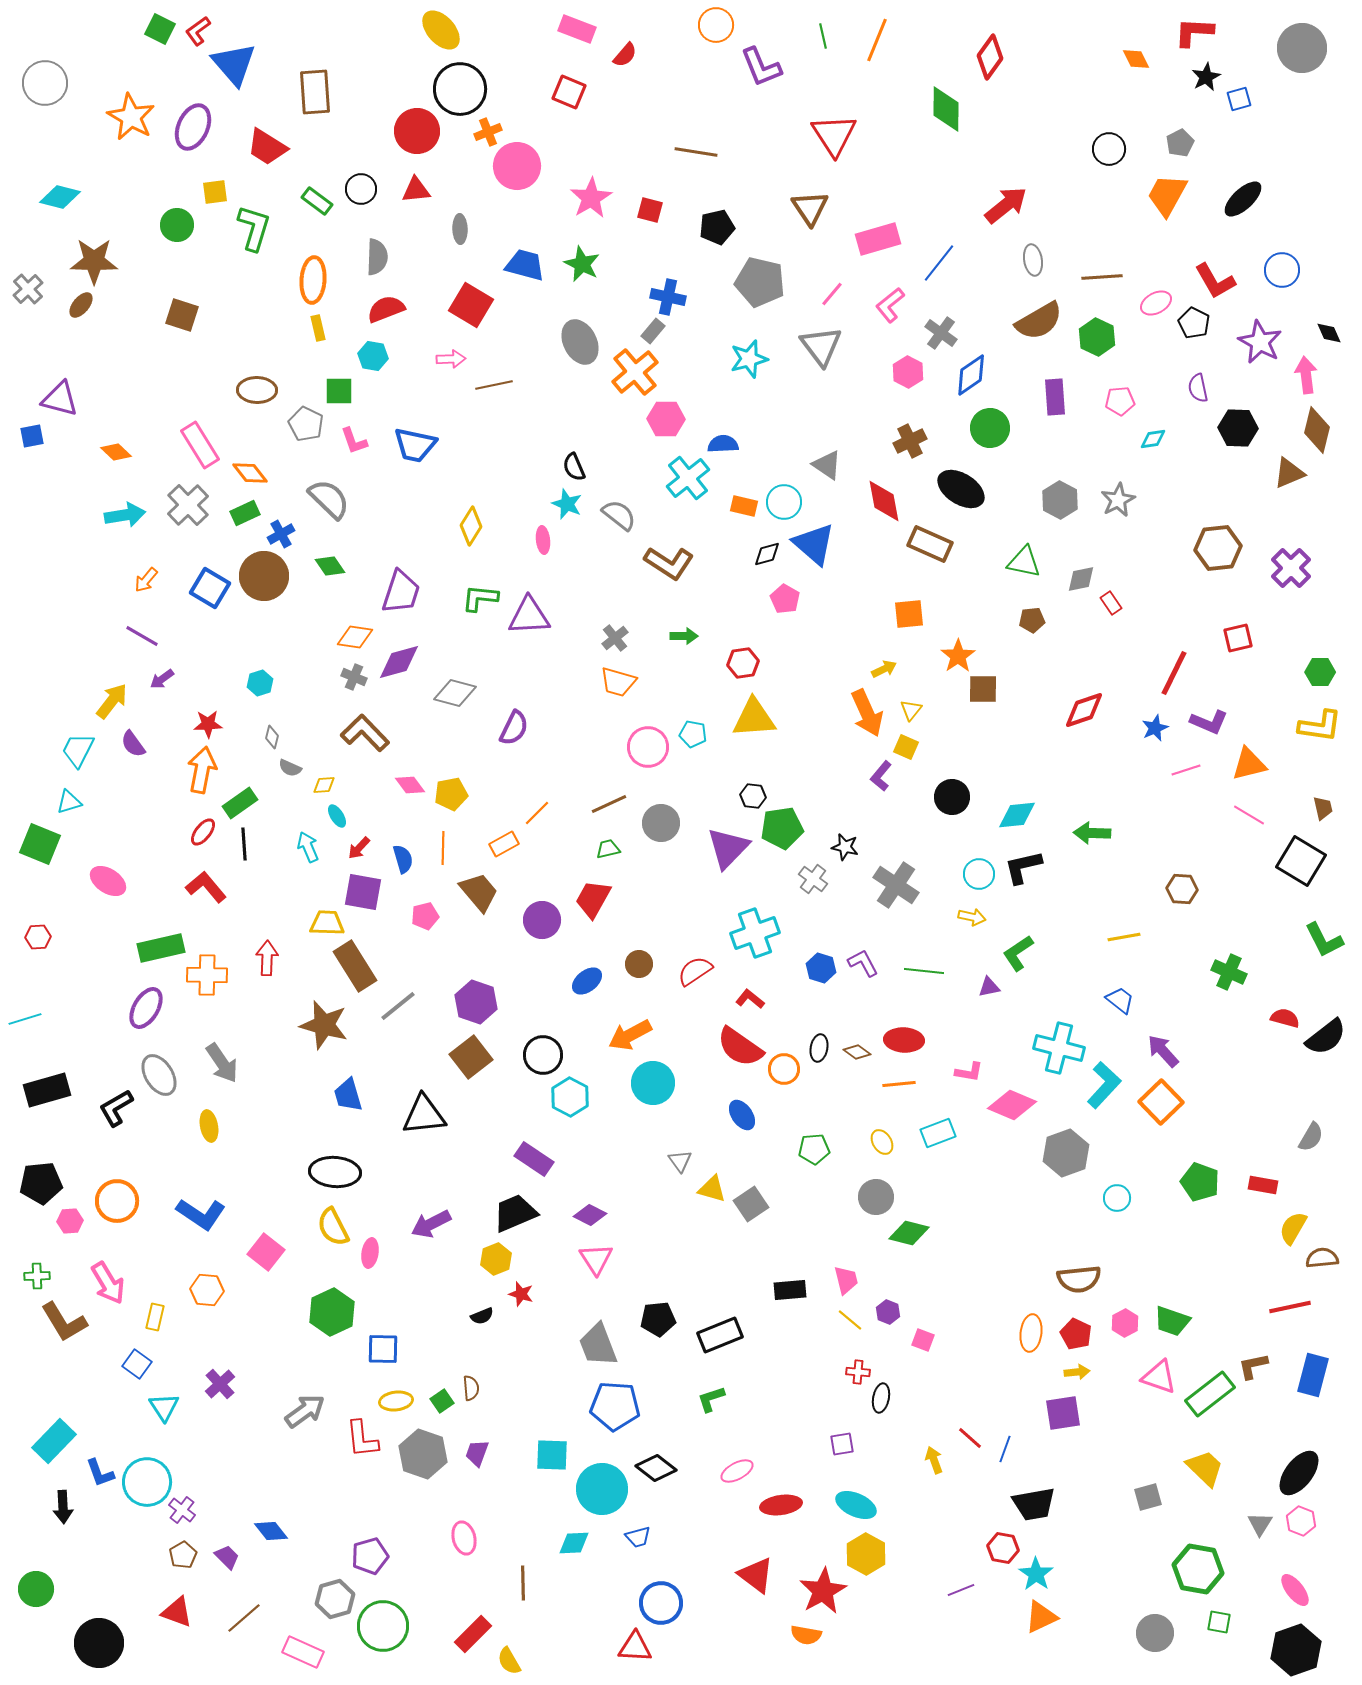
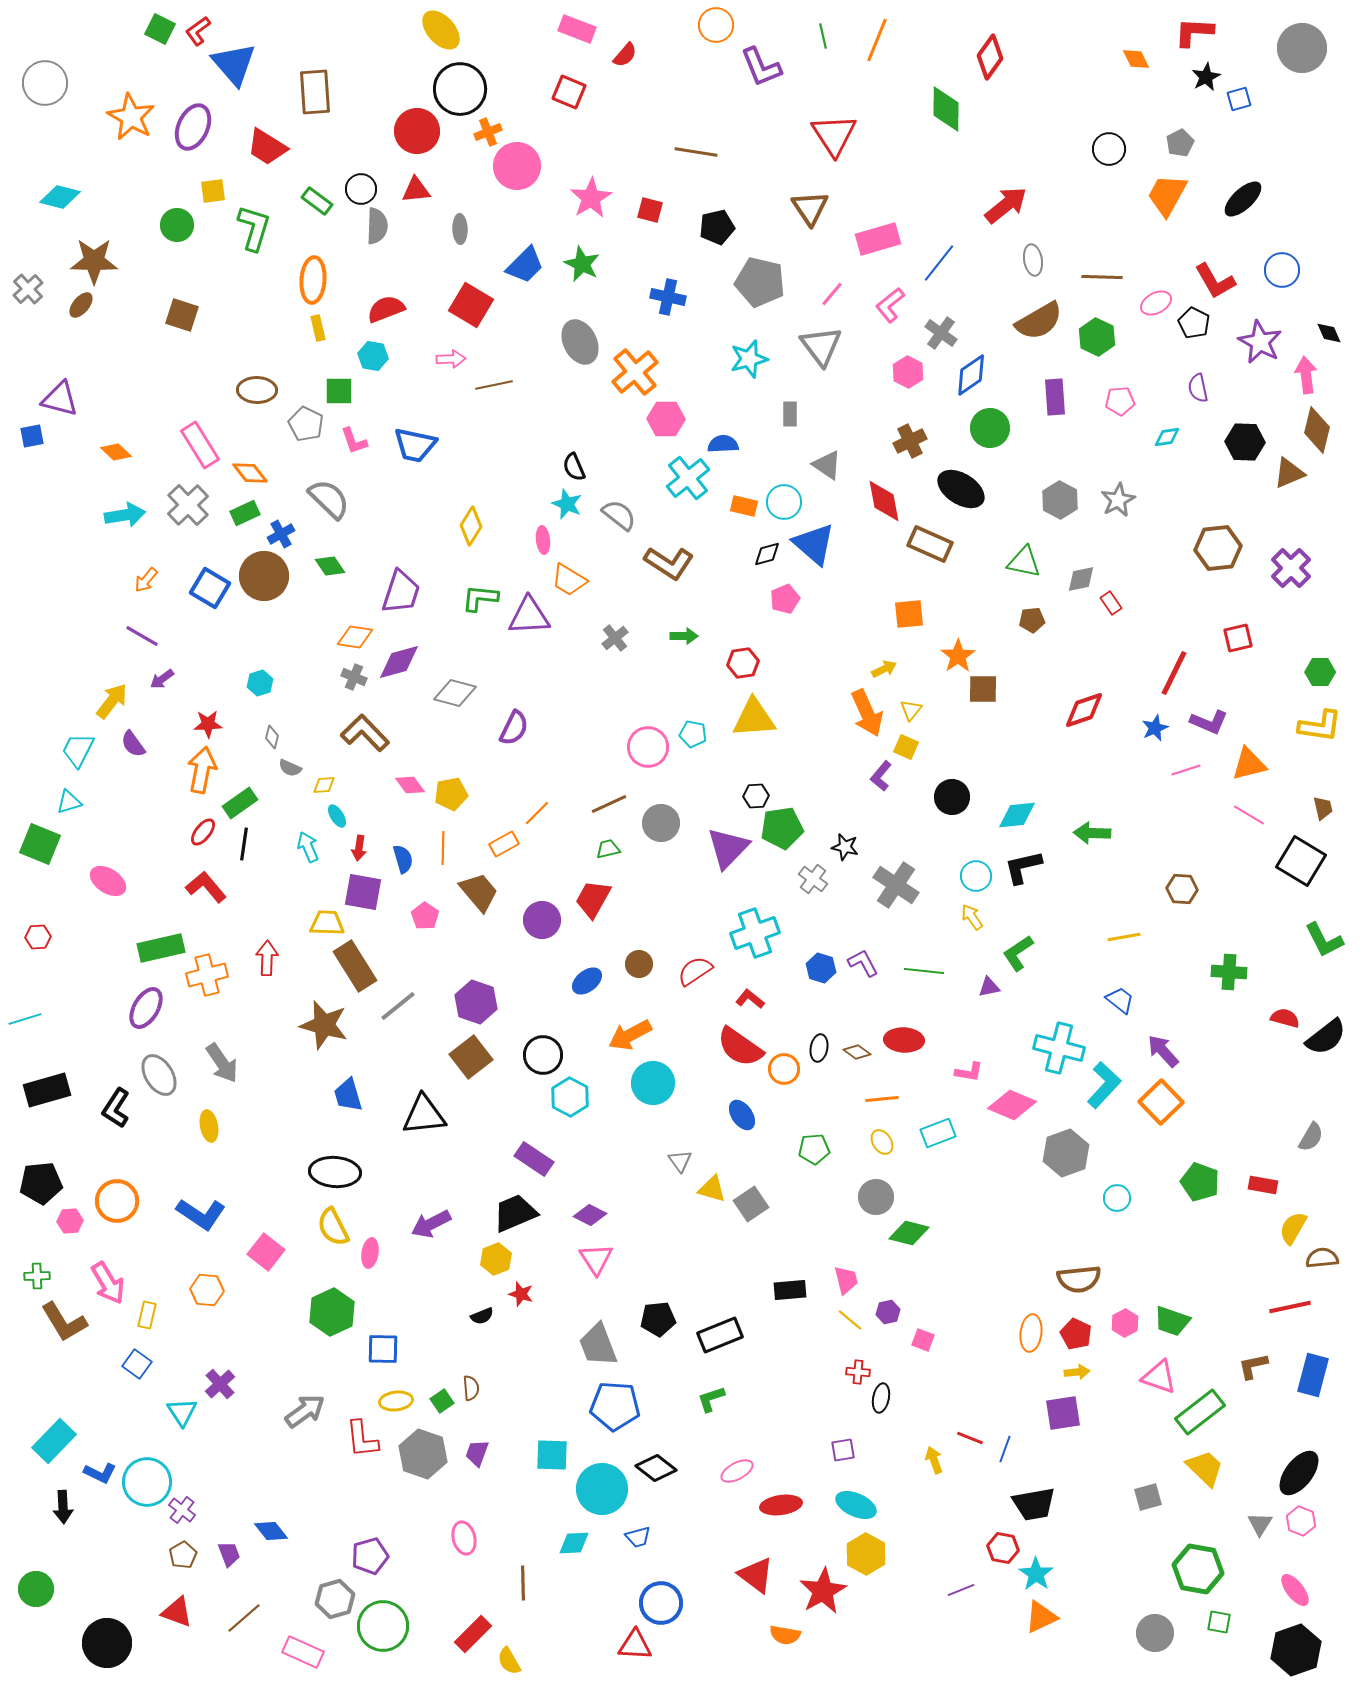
yellow square at (215, 192): moved 2 px left, 1 px up
gray semicircle at (377, 257): moved 31 px up
blue trapezoid at (525, 265): rotated 120 degrees clockwise
brown line at (1102, 277): rotated 6 degrees clockwise
gray rectangle at (653, 331): moved 137 px right, 83 px down; rotated 40 degrees counterclockwise
black hexagon at (1238, 428): moved 7 px right, 14 px down
cyan diamond at (1153, 439): moved 14 px right, 2 px up
pink pentagon at (785, 599): rotated 20 degrees clockwise
orange trapezoid at (618, 682): moved 49 px left, 102 px up; rotated 15 degrees clockwise
black hexagon at (753, 796): moved 3 px right; rotated 10 degrees counterclockwise
black line at (244, 844): rotated 12 degrees clockwise
red arrow at (359, 848): rotated 35 degrees counterclockwise
cyan circle at (979, 874): moved 3 px left, 2 px down
pink pentagon at (425, 916): rotated 24 degrees counterclockwise
yellow arrow at (972, 917): rotated 136 degrees counterclockwise
green cross at (1229, 972): rotated 20 degrees counterclockwise
orange cross at (207, 975): rotated 15 degrees counterclockwise
orange line at (899, 1084): moved 17 px left, 15 px down
black L-shape at (116, 1108): rotated 27 degrees counterclockwise
purple hexagon at (888, 1312): rotated 25 degrees clockwise
yellow rectangle at (155, 1317): moved 8 px left, 2 px up
green rectangle at (1210, 1394): moved 10 px left, 18 px down
cyan triangle at (164, 1407): moved 18 px right, 5 px down
red line at (970, 1438): rotated 20 degrees counterclockwise
purple square at (842, 1444): moved 1 px right, 6 px down
blue L-shape at (100, 1473): rotated 44 degrees counterclockwise
purple trapezoid at (227, 1557): moved 2 px right, 3 px up; rotated 24 degrees clockwise
orange semicircle at (806, 1635): moved 21 px left
black circle at (99, 1643): moved 8 px right
red triangle at (635, 1647): moved 2 px up
